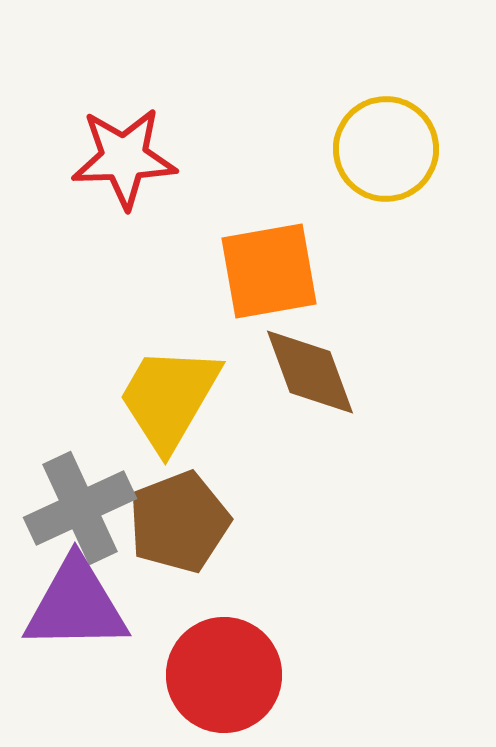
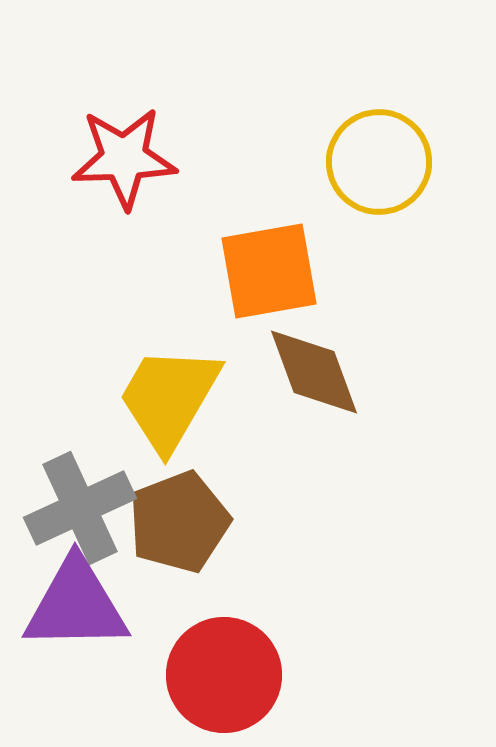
yellow circle: moved 7 px left, 13 px down
brown diamond: moved 4 px right
